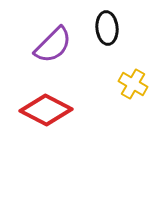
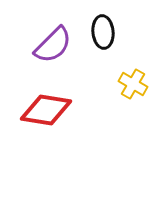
black ellipse: moved 4 px left, 4 px down
red diamond: rotated 18 degrees counterclockwise
